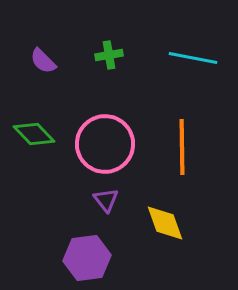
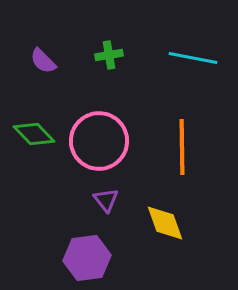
pink circle: moved 6 px left, 3 px up
